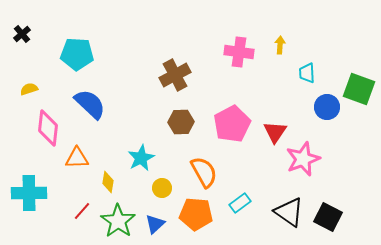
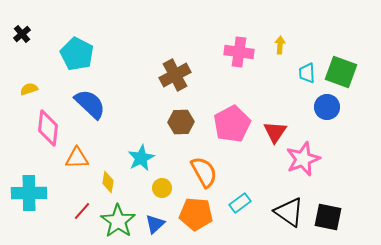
cyan pentagon: rotated 24 degrees clockwise
green square: moved 18 px left, 17 px up
black square: rotated 16 degrees counterclockwise
